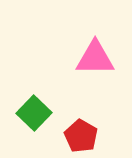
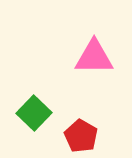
pink triangle: moved 1 px left, 1 px up
